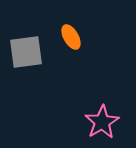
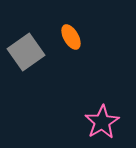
gray square: rotated 27 degrees counterclockwise
